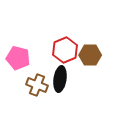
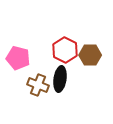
red hexagon: rotated 10 degrees counterclockwise
brown cross: moved 1 px right
